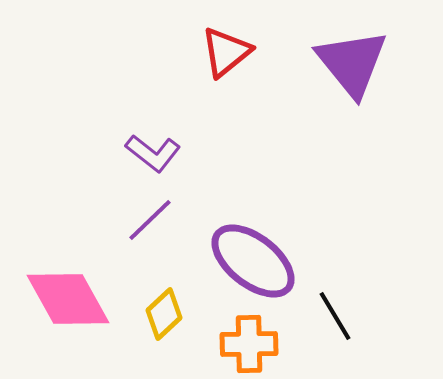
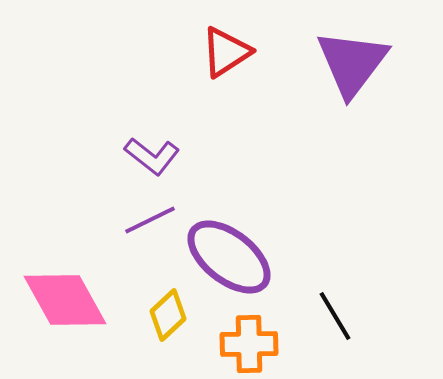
red triangle: rotated 6 degrees clockwise
purple triangle: rotated 16 degrees clockwise
purple L-shape: moved 1 px left, 3 px down
purple line: rotated 18 degrees clockwise
purple ellipse: moved 24 px left, 4 px up
pink diamond: moved 3 px left, 1 px down
yellow diamond: moved 4 px right, 1 px down
